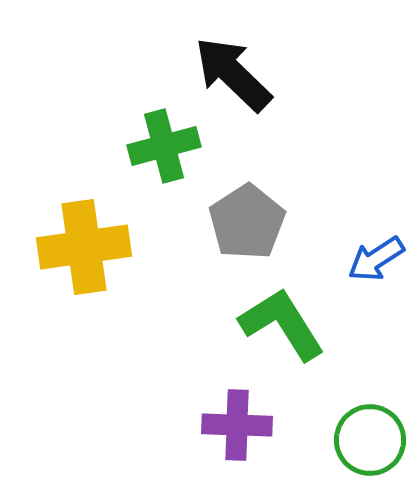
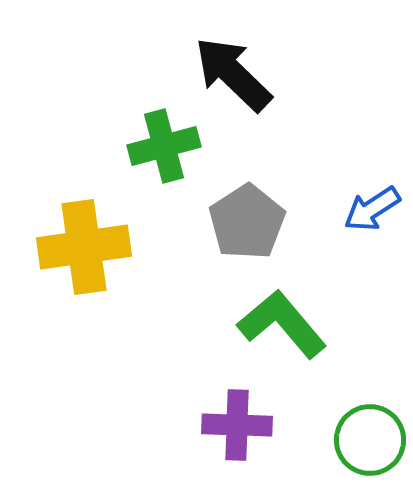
blue arrow: moved 4 px left, 50 px up
green L-shape: rotated 8 degrees counterclockwise
